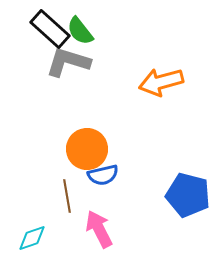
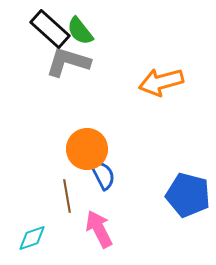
blue semicircle: rotated 104 degrees counterclockwise
